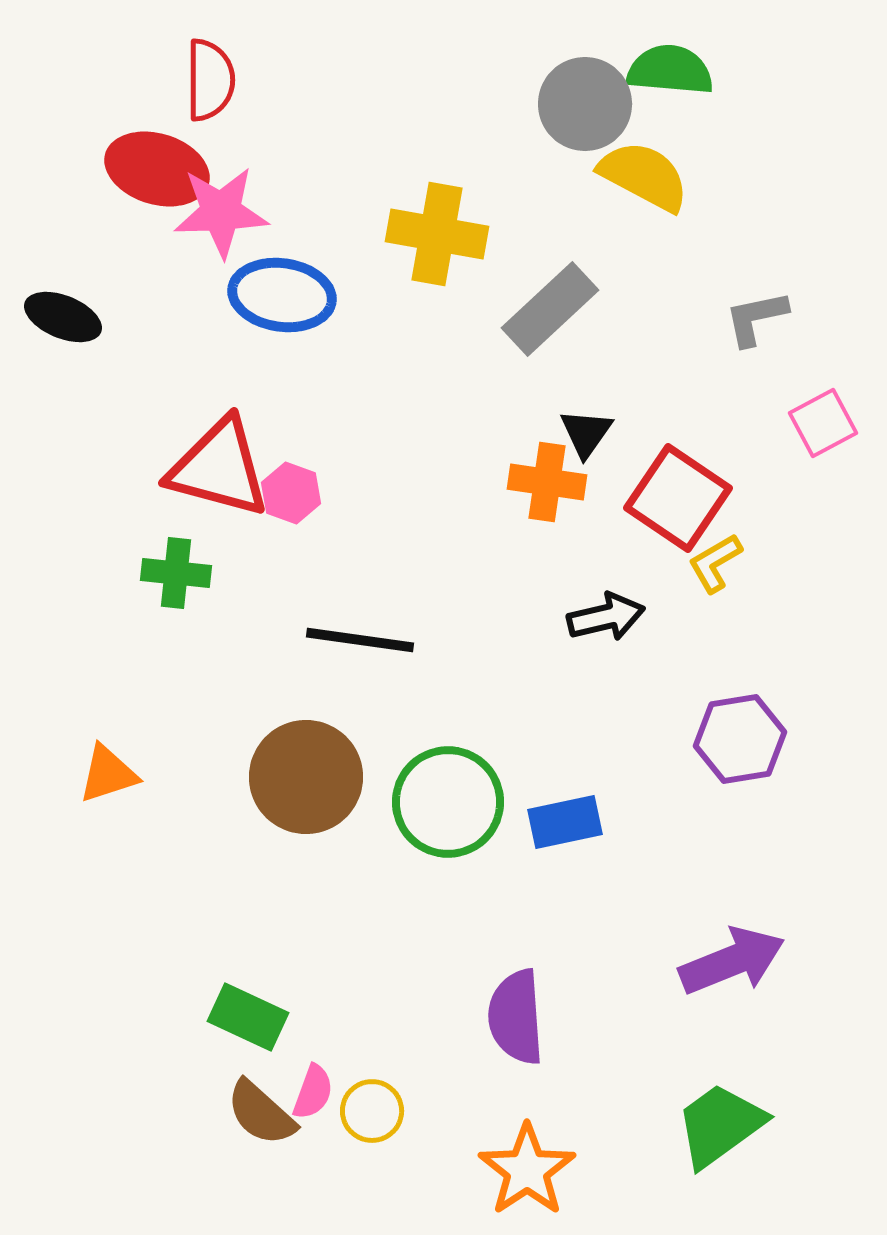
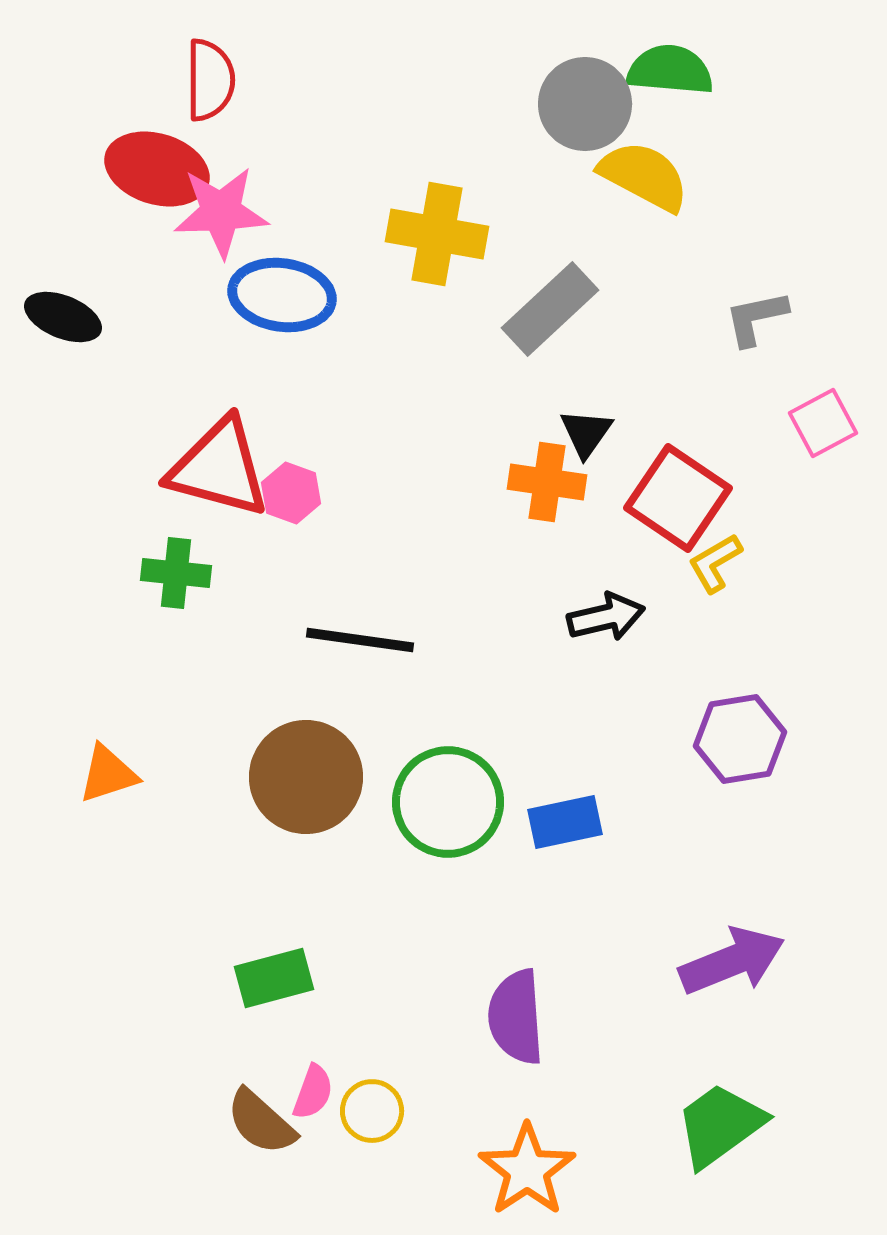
green rectangle: moved 26 px right, 39 px up; rotated 40 degrees counterclockwise
brown semicircle: moved 9 px down
